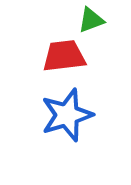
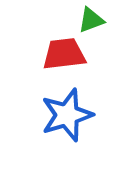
red trapezoid: moved 2 px up
